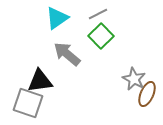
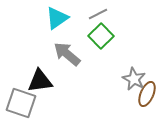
gray square: moved 7 px left
